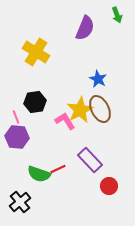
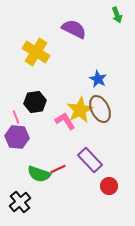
purple semicircle: moved 11 px left, 1 px down; rotated 85 degrees counterclockwise
